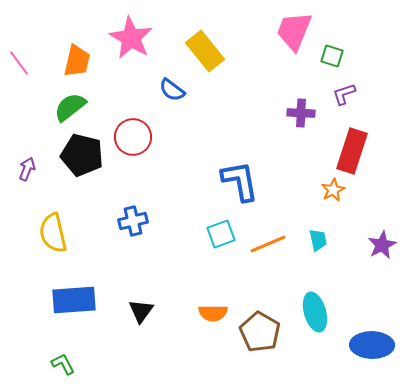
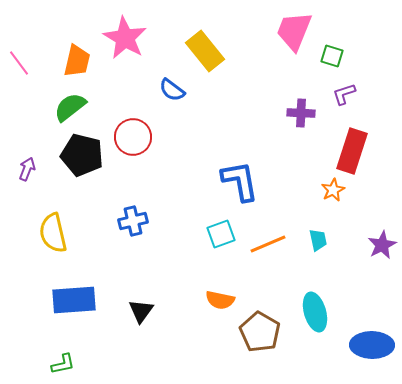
pink star: moved 6 px left
orange semicircle: moved 7 px right, 13 px up; rotated 12 degrees clockwise
green L-shape: rotated 105 degrees clockwise
